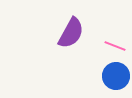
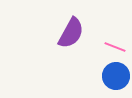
pink line: moved 1 px down
